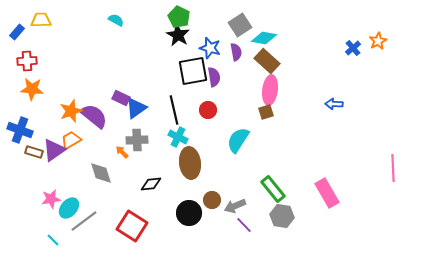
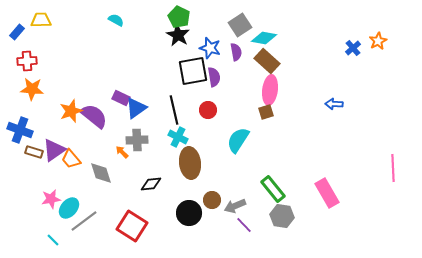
orange trapezoid at (71, 140): moved 19 px down; rotated 100 degrees counterclockwise
